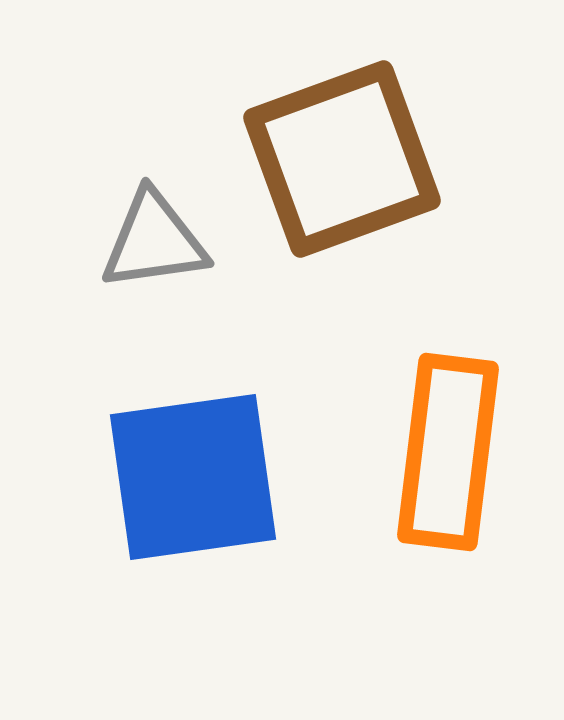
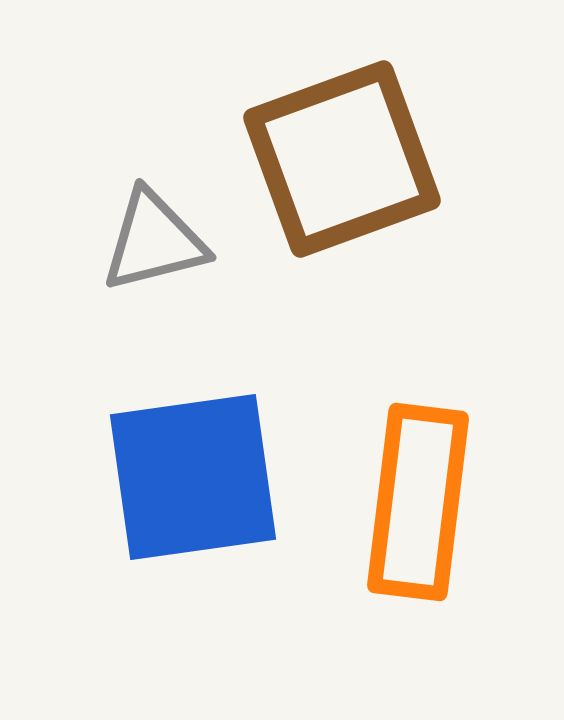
gray triangle: rotated 6 degrees counterclockwise
orange rectangle: moved 30 px left, 50 px down
